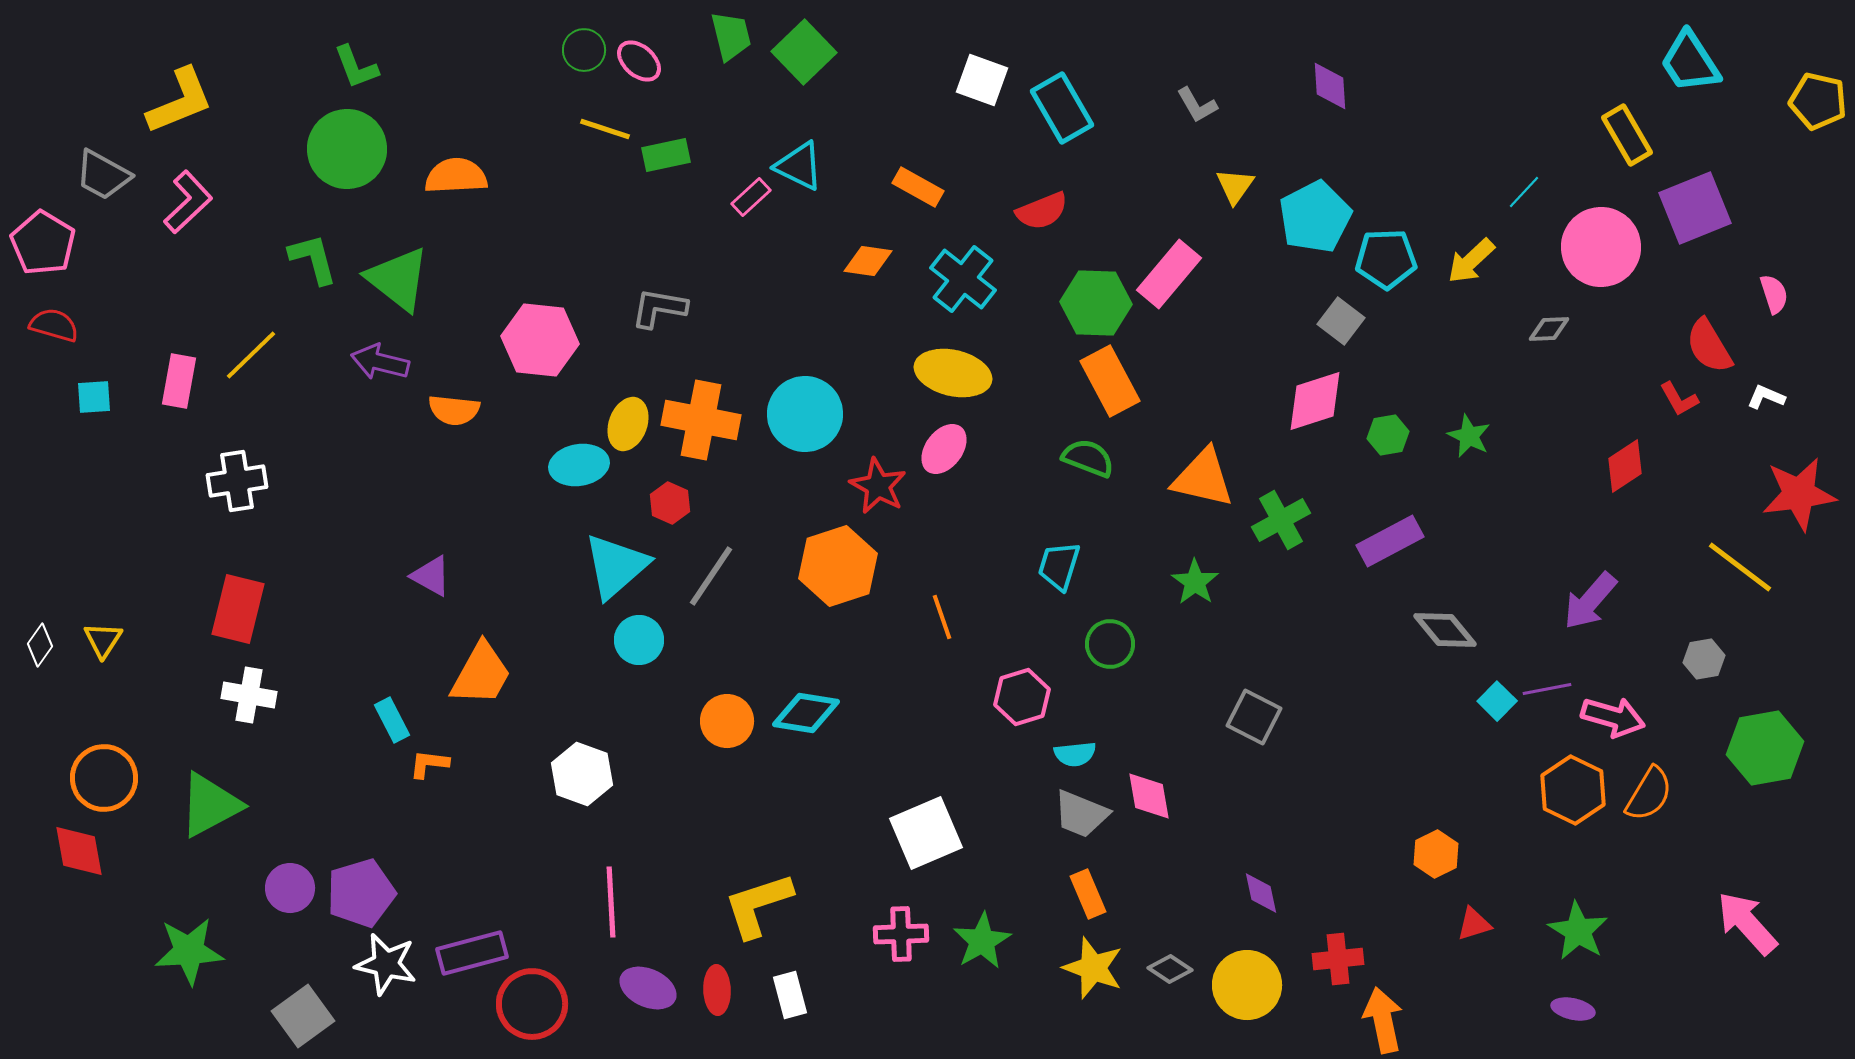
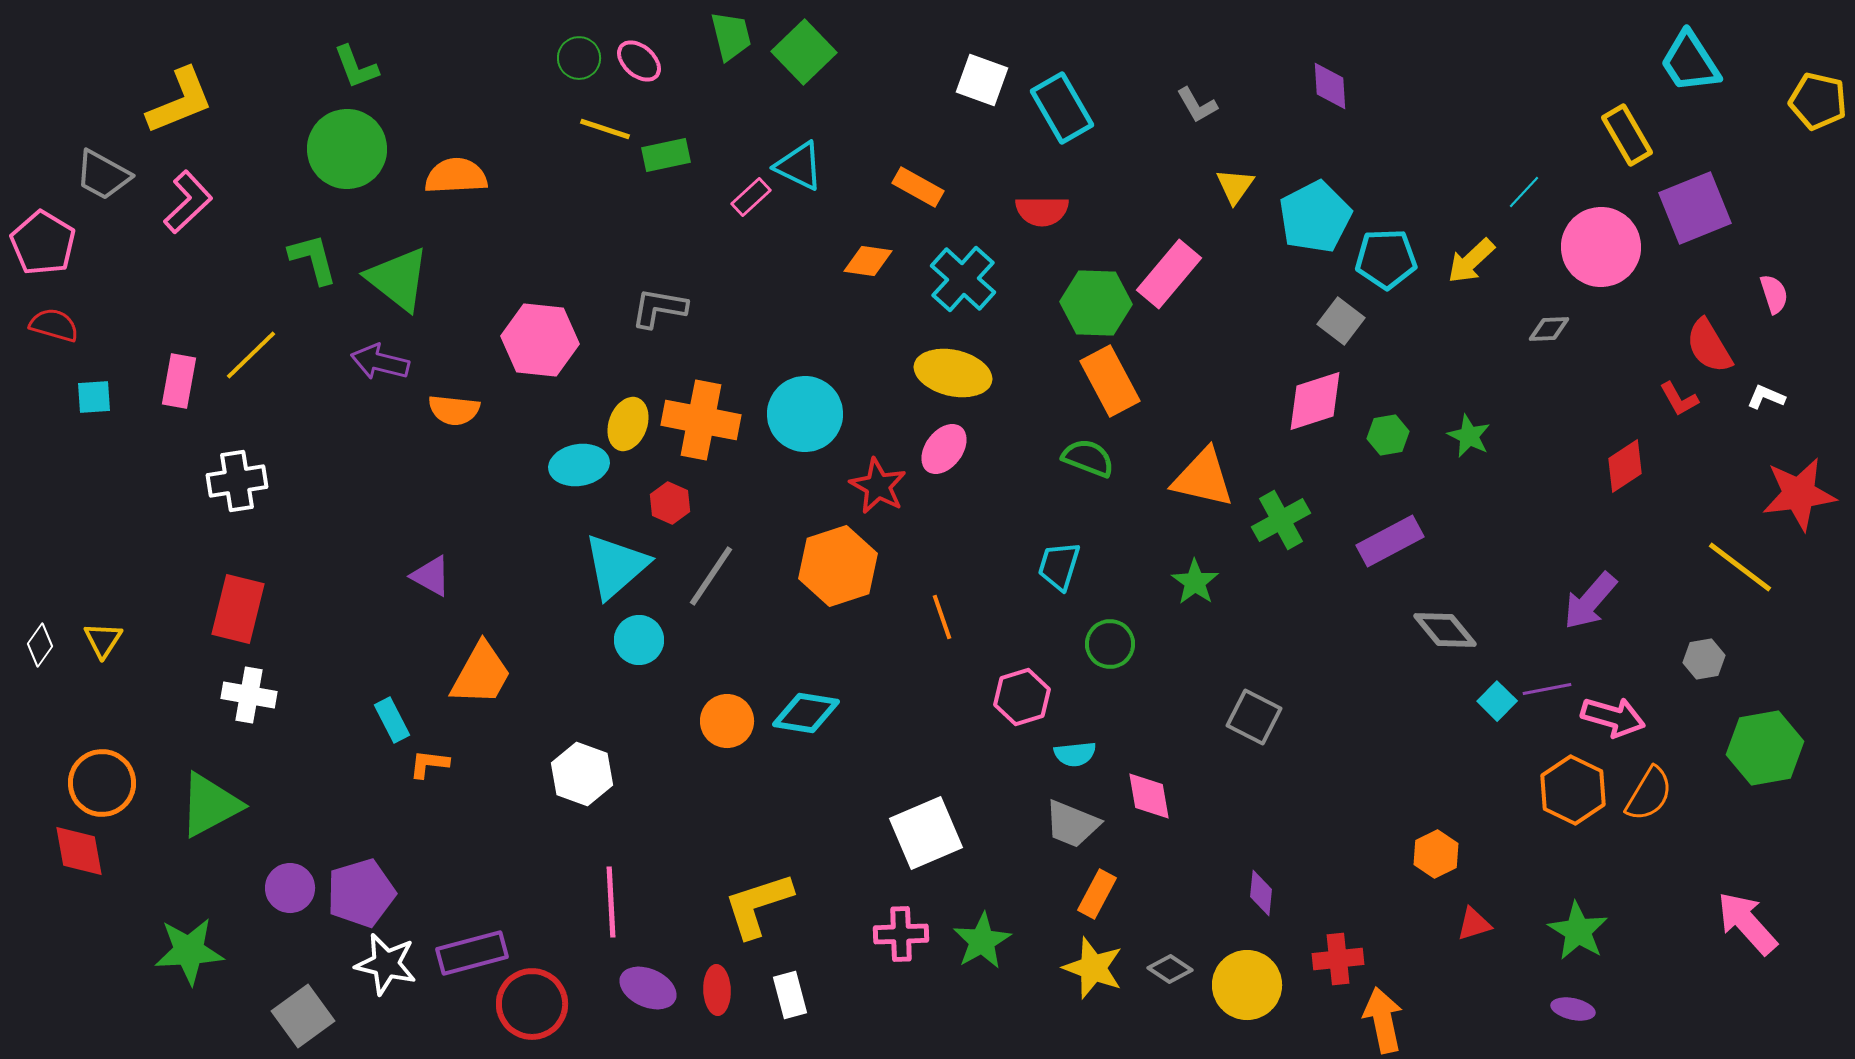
green circle at (584, 50): moved 5 px left, 8 px down
red semicircle at (1042, 211): rotated 22 degrees clockwise
cyan cross at (963, 279): rotated 4 degrees clockwise
orange circle at (104, 778): moved 2 px left, 5 px down
gray trapezoid at (1081, 814): moved 9 px left, 10 px down
purple diamond at (1261, 893): rotated 18 degrees clockwise
orange rectangle at (1088, 894): moved 9 px right; rotated 51 degrees clockwise
